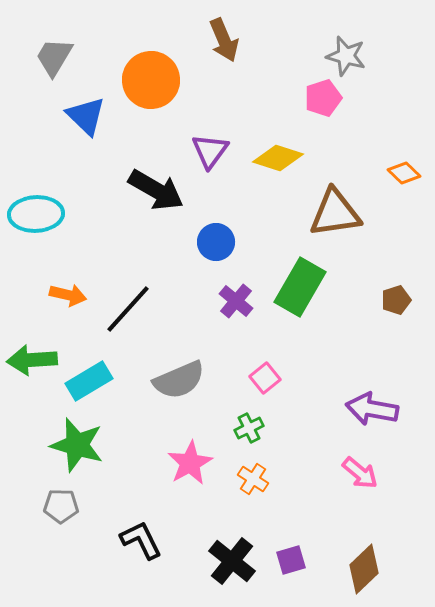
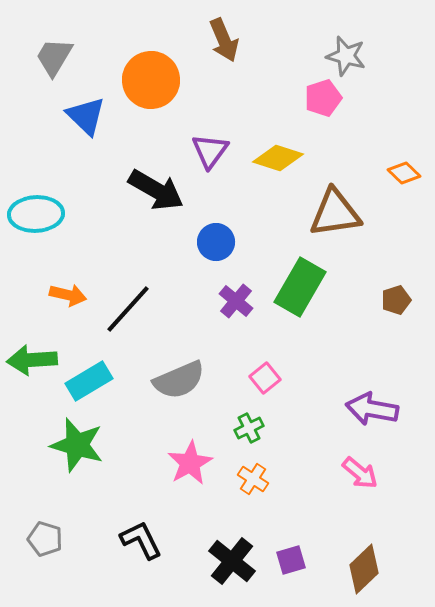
gray pentagon: moved 16 px left, 33 px down; rotated 16 degrees clockwise
